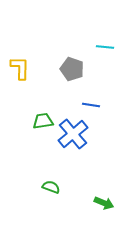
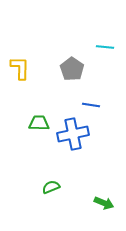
gray pentagon: rotated 15 degrees clockwise
green trapezoid: moved 4 px left, 2 px down; rotated 10 degrees clockwise
blue cross: rotated 28 degrees clockwise
green semicircle: rotated 42 degrees counterclockwise
